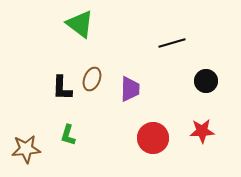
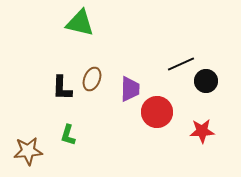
green triangle: moved 1 px up; rotated 24 degrees counterclockwise
black line: moved 9 px right, 21 px down; rotated 8 degrees counterclockwise
red circle: moved 4 px right, 26 px up
brown star: moved 2 px right, 2 px down
